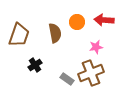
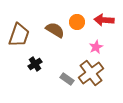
brown semicircle: moved 3 px up; rotated 48 degrees counterclockwise
pink star: rotated 16 degrees counterclockwise
black cross: moved 1 px up
brown cross: rotated 15 degrees counterclockwise
